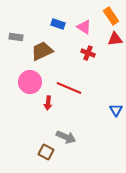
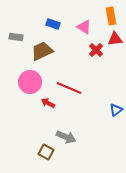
orange rectangle: rotated 24 degrees clockwise
blue rectangle: moved 5 px left
red cross: moved 8 px right, 3 px up; rotated 24 degrees clockwise
red arrow: rotated 112 degrees clockwise
blue triangle: rotated 24 degrees clockwise
